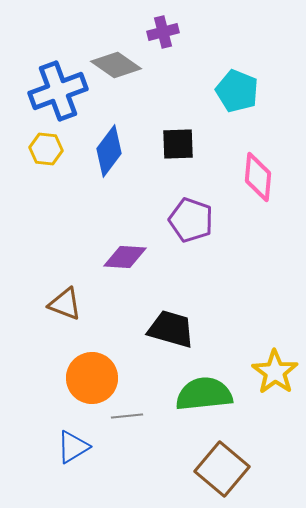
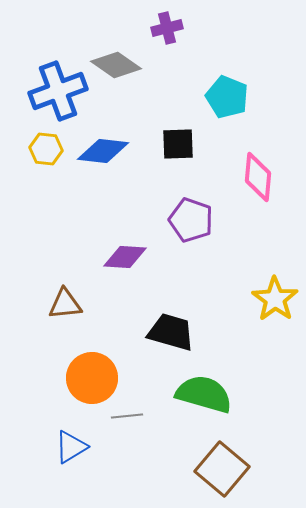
purple cross: moved 4 px right, 4 px up
cyan pentagon: moved 10 px left, 6 px down
blue diamond: moved 6 px left; rotated 60 degrees clockwise
brown triangle: rotated 27 degrees counterclockwise
black trapezoid: moved 3 px down
yellow star: moved 73 px up
green semicircle: rotated 22 degrees clockwise
blue triangle: moved 2 px left
